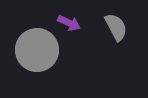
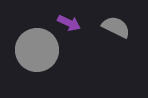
gray semicircle: rotated 36 degrees counterclockwise
